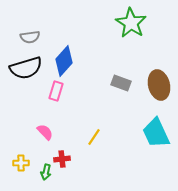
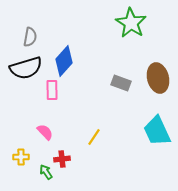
gray semicircle: rotated 72 degrees counterclockwise
brown ellipse: moved 1 px left, 7 px up
pink rectangle: moved 4 px left, 1 px up; rotated 18 degrees counterclockwise
cyan trapezoid: moved 1 px right, 2 px up
yellow cross: moved 6 px up
green arrow: rotated 133 degrees clockwise
